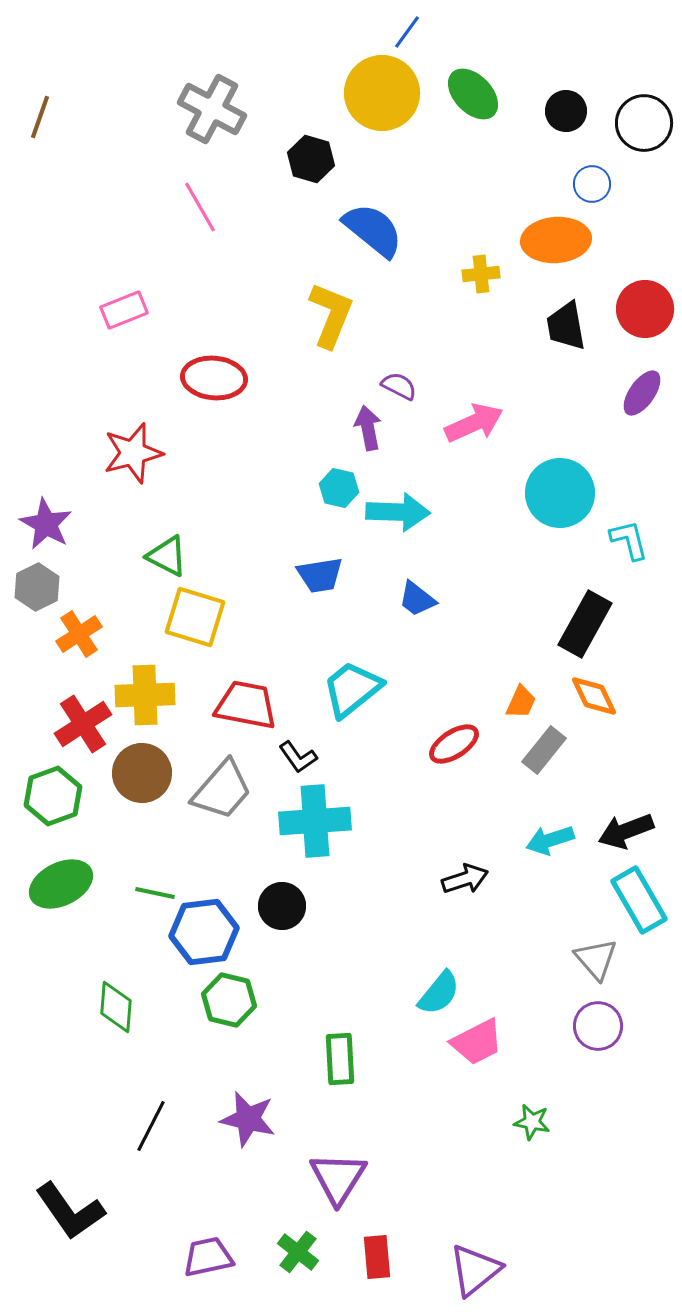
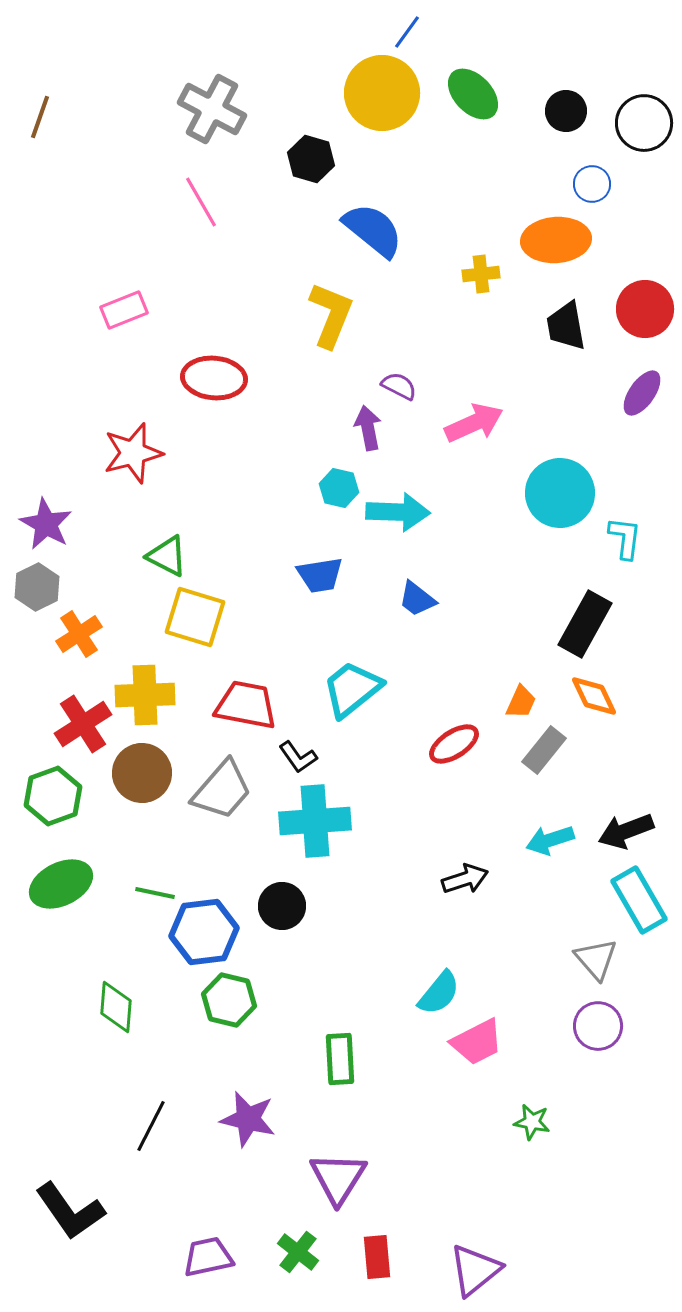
pink line at (200, 207): moved 1 px right, 5 px up
cyan L-shape at (629, 540): moved 4 px left, 2 px up; rotated 21 degrees clockwise
